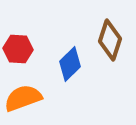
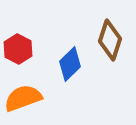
red hexagon: rotated 24 degrees clockwise
